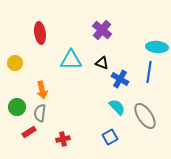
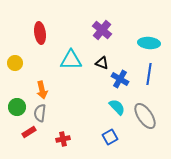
cyan ellipse: moved 8 px left, 4 px up
blue line: moved 2 px down
